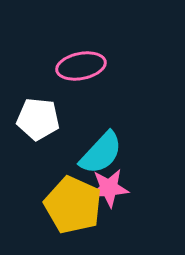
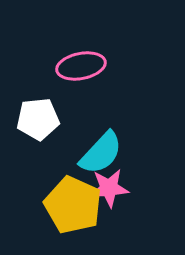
white pentagon: rotated 12 degrees counterclockwise
